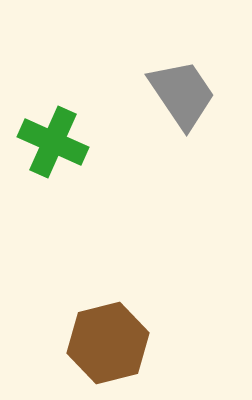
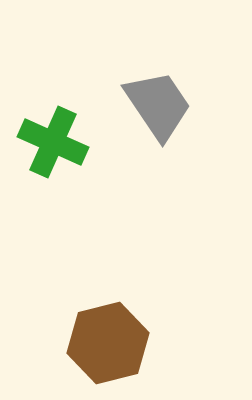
gray trapezoid: moved 24 px left, 11 px down
